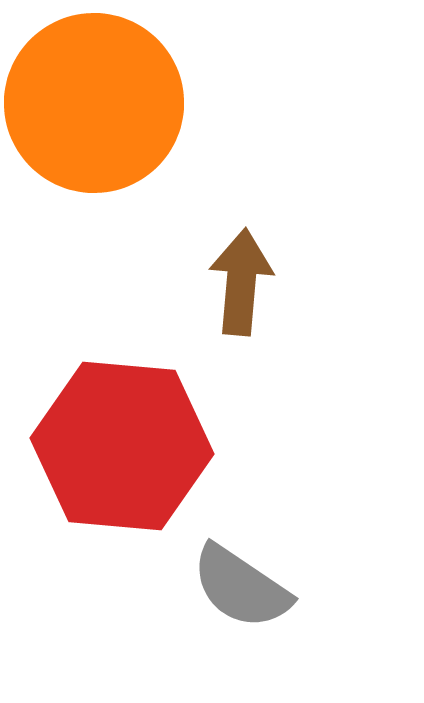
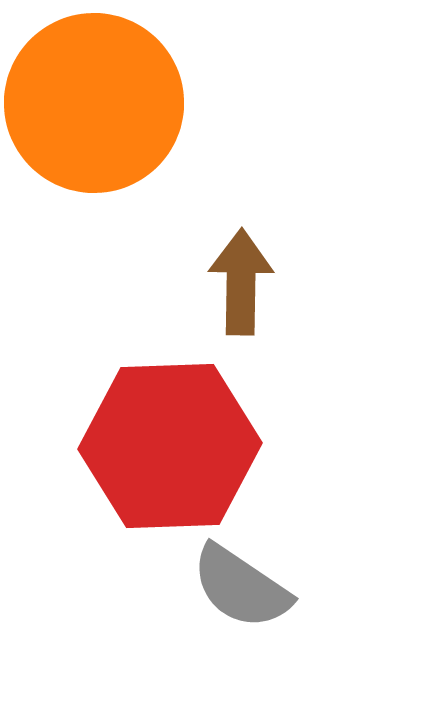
brown arrow: rotated 4 degrees counterclockwise
red hexagon: moved 48 px right; rotated 7 degrees counterclockwise
